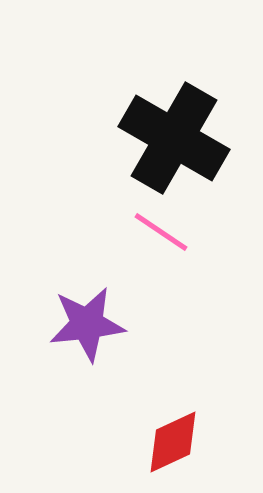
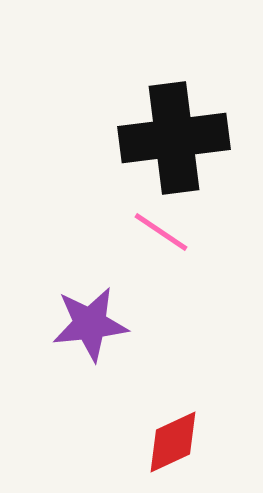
black cross: rotated 37 degrees counterclockwise
purple star: moved 3 px right
